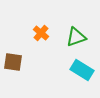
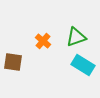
orange cross: moved 2 px right, 8 px down
cyan rectangle: moved 1 px right, 5 px up
